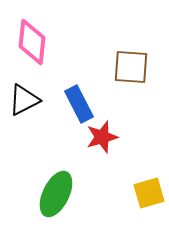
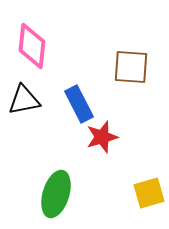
pink diamond: moved 4 px down
black triangle: rotated 16 degrees clockwise
green ellipse: rotated 9 degrees counterclockwise
